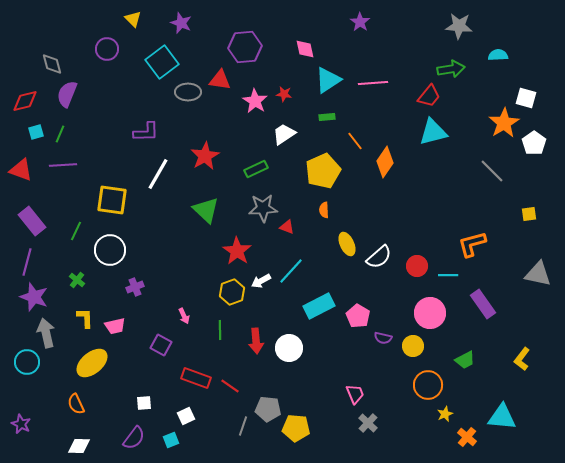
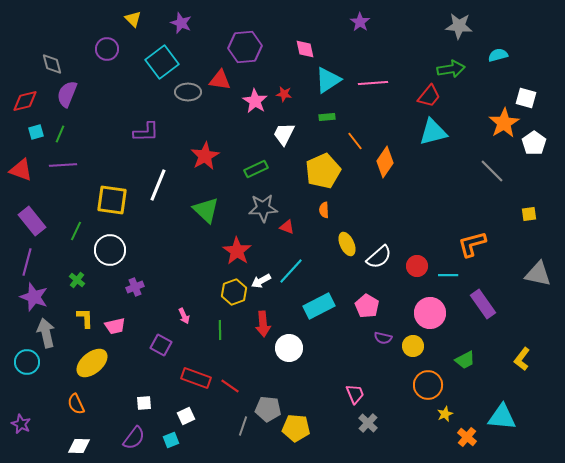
cyan semicircle at (498, 55): rotated 12 degrees counterclockwise
white trapezoid at (284, 134): rotated 30 degrees counterclockwise
white line at (158, 174): moved 11 px down; rotated 8 degrees counterclockwise
yellow hexagon at (232, 292): moved 2 px right
pink pentagon at (358, 316): moved 9 px right, 10 px up
red arrow at (256, 341): moved 7 px right, 17 px up
